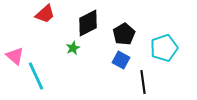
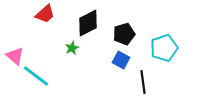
black pentagon: rotated 15 degrees clockwise
green star: moved 1 px left
cyan line: rotated 28 degrees counterclockwise
